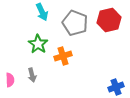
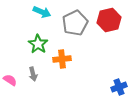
cyan arrow: rotated 42 degrees counterclockwise
gray pentagon: rotated 25 degrees clockwise
orange cross: moved 1 px left, 3 px down; rotated 12 degrees clockwise
gray arrow: moved 1 px right, 1 px up
pink semicircle: rotated 56 degrees counterclockwise
blue cross: moved 3 px right
